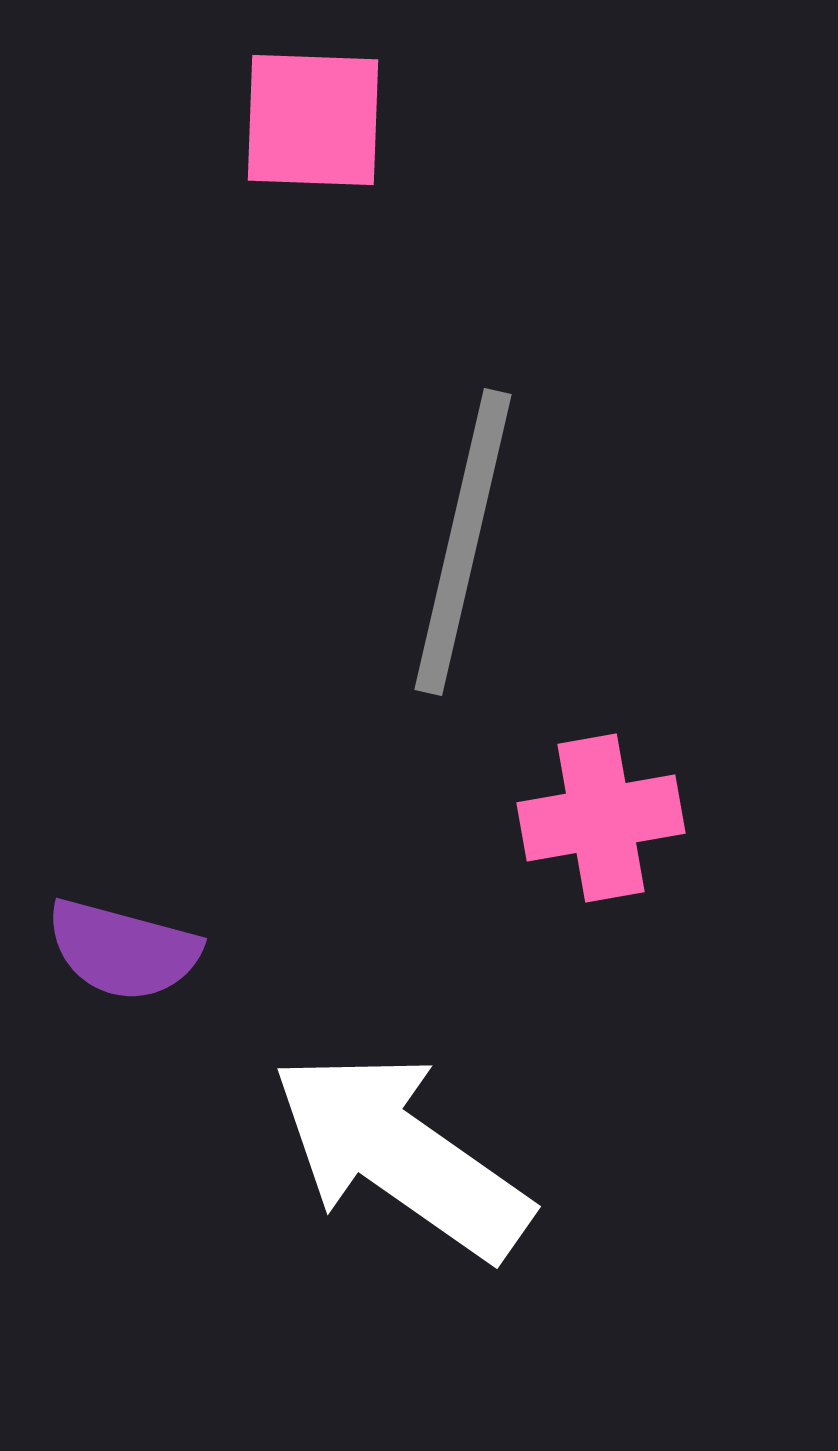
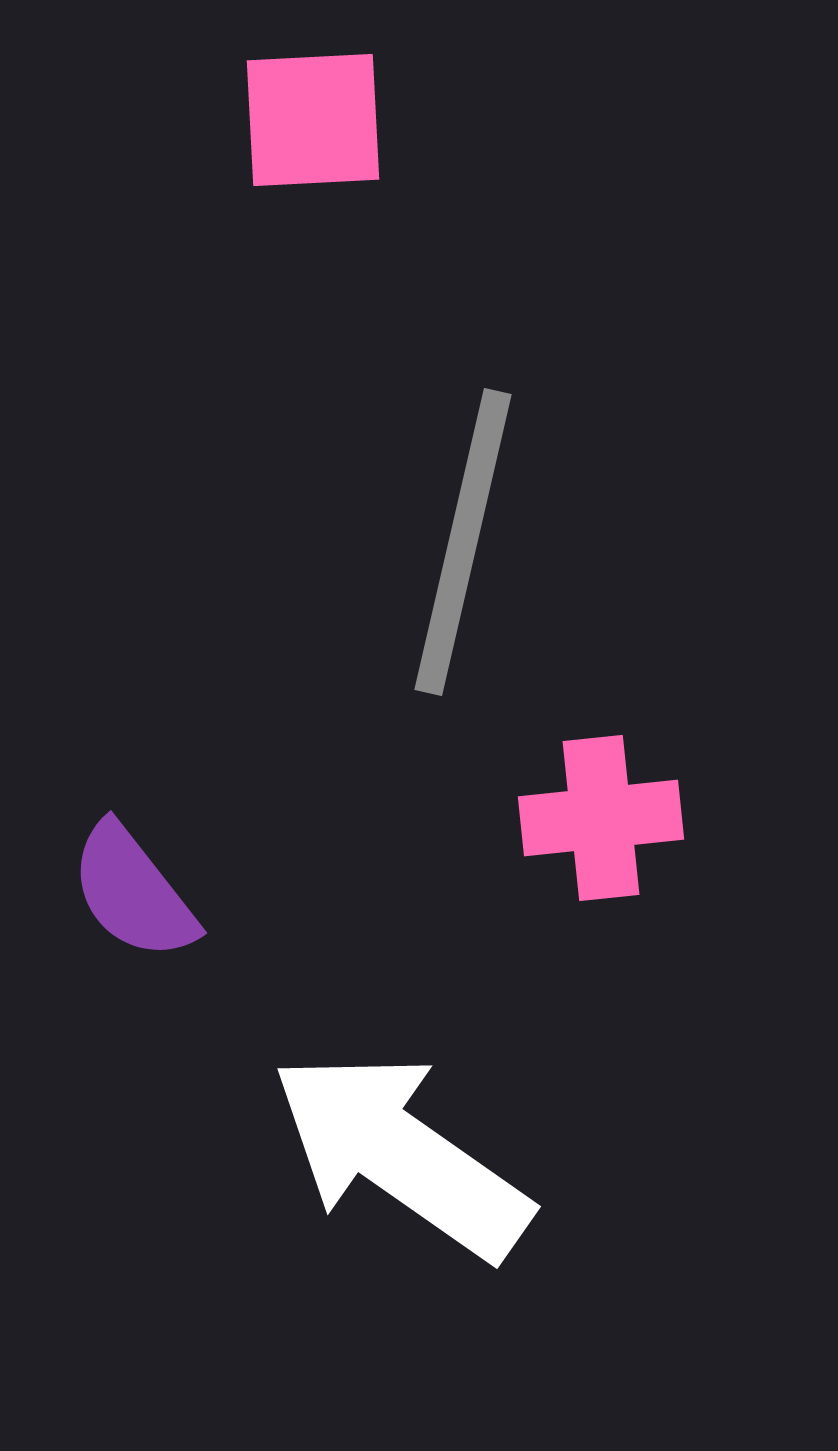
pink square: rotated 5 degrees counterclockwise
pink cross: rotated 4 degrees clockwise
purple semicircle: moved 10 px right, 58 px up; rotated 37 degrees clockwise
